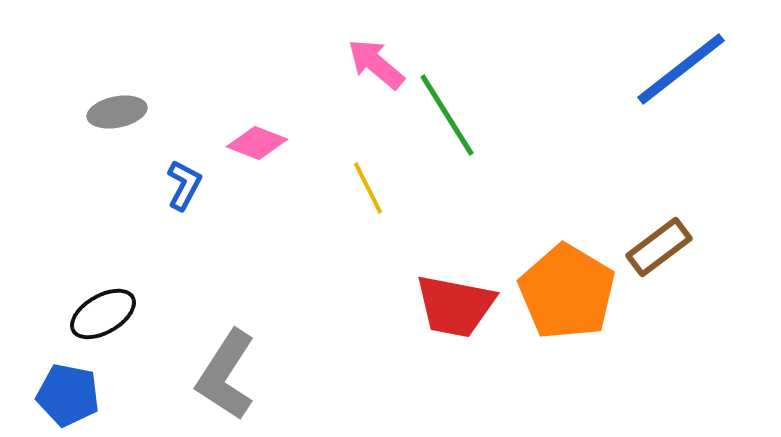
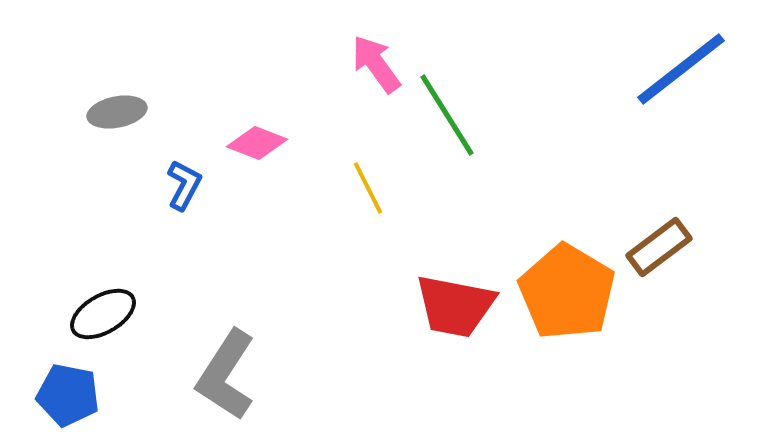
pink arrow: rotated 14 degrees clockwise
